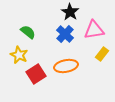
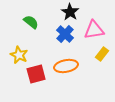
green semicircle: moved 3 px right, 10 px up
red square: rotated 18 degrees clockwise
